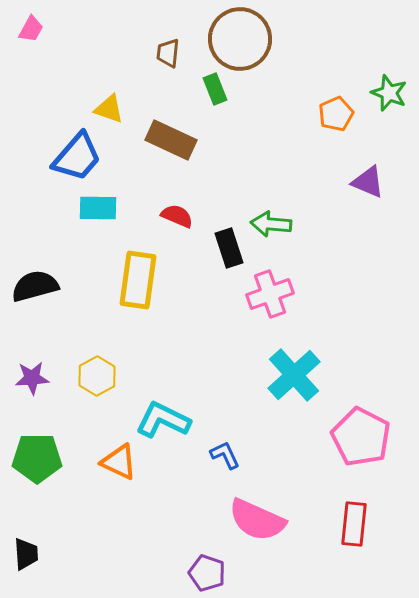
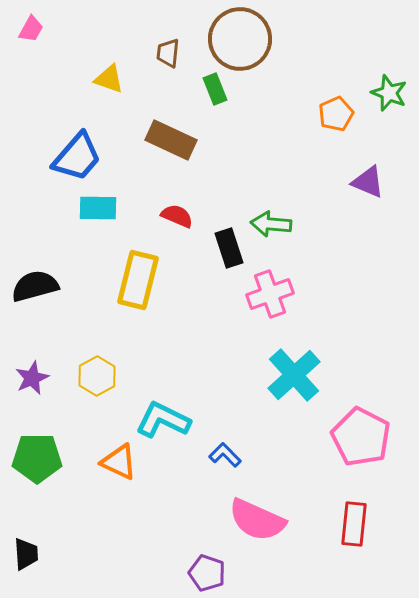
yellow triangle: moved 30 px up
yellow rectangle: rotated 6 degrees clockwise
purple star: rotated 20 degrees counterclockwise
blue L-shape: rotated 20 degrees counterclockwise
